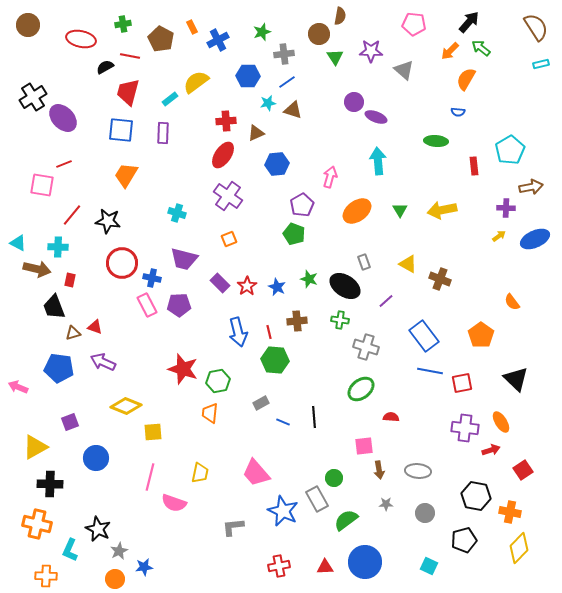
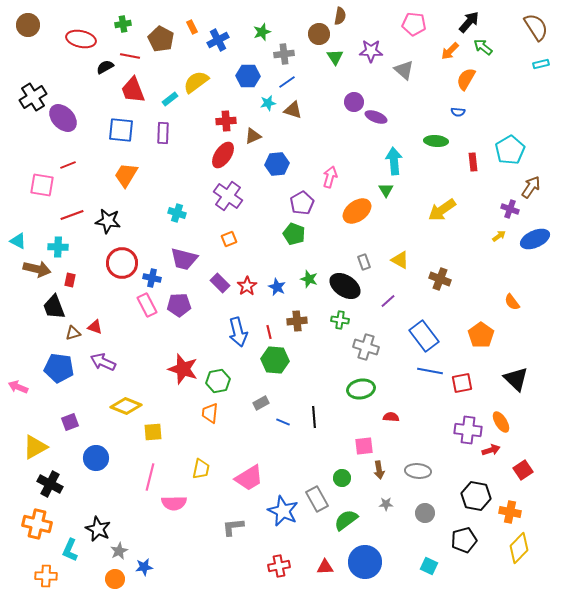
green arrow at (481, 48): moved 2 px right, 1 px up
red trapezoid at (128, 92): moved 5 px right, 2 px up; rotated 36 degrees counterclockwise
brown triangle at (256, 133): moved 3 px left, 3 px down
cyan arrow at (378, 161): moved 16 px right
red line at (64, 164): moved 4 px right, 1 px down
red rectangle at (474, 166): moved 1 px left, 4 px up
brown arrow at (531, 187): rotated 45 degrees counterclockwise
purple pentagon at (302, 205): moved 2 px up
purple cross at (506, 208): moved 4 px right, 1 px down; rotated 18 degrees clockwise
green triangle at (400, 210): moved 14 px left, 20 px up
yellow arrow at (442, 210): rotated 24 degrees counterclockwise
red line at (72, 215): rotated 30 degrees clockwise
cyan triangle at (18, 243): moved 2 px up
yellow triangle at (408, 264): moved 8 px left, 4 px up
purple line at (386, 301): moved 2 px right
green ellipse at (361, 389): rotated 28 degrees clockwise
purple cross at (465, 428): moved 3 px right, 2 px down
yellow trapezoid at (200, 473): moved 1 px right, 4 px up
pink trapezoid at (256, 473): moved 7 px left, 5 px down; rotated 80 degrees counterclockwise
green circle at (334, 478): moved 8 px right
black cross at (50, 484): rotated 25 degrees clockwise
pink semicircle at (174, 503): rotated 20 degrees counterclockwise
